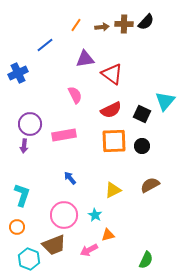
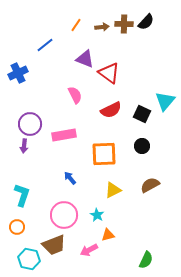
purple triangle: rotated 30 degrees clockwise
red triangle: moved 3 px left, 1 px up
orange square: moved 10 px left, 13 px down
cyan star: moved 2 px right
cyan hexagon: rotated 10 degrees counterclockwise
